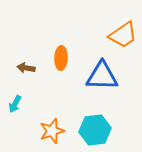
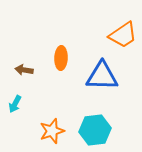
brown arrow: moved 2 px left, 2 px down
